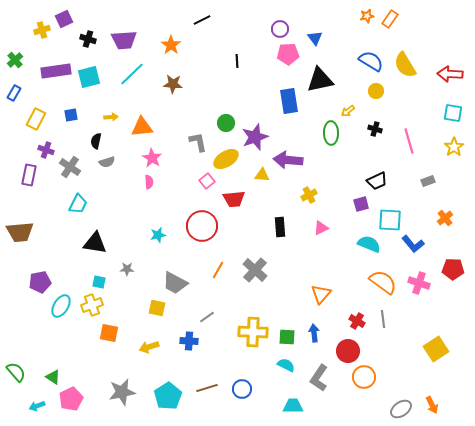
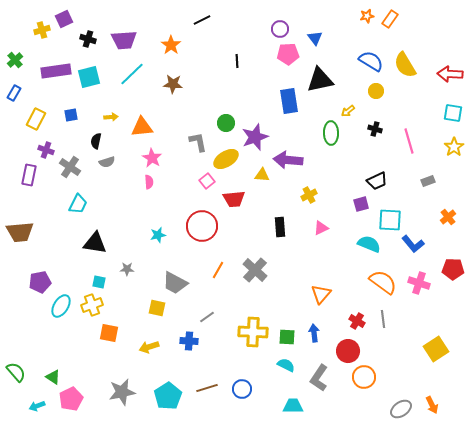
orange cross at (445, 218): moved 3 px right, 1 px up
